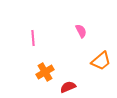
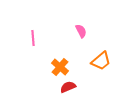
orange cross: moved 15 px right, 5 px up; rotated 18 degrees counterclockwise
